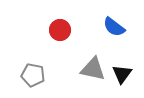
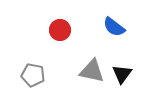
gray triangle: moved 1 px left, 2 px down
